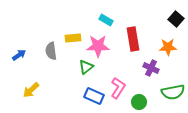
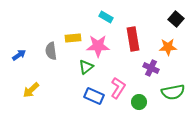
cyan rectangle: moved 3 px up
